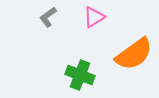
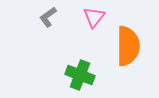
pink triangle: rotated 20 degrees counterclockwise
orange semicircle: moved 6 px left, 8 px up; rotated 54 degrees counterclockwise
